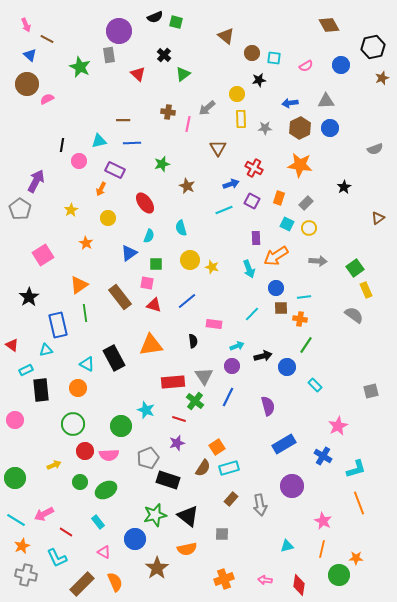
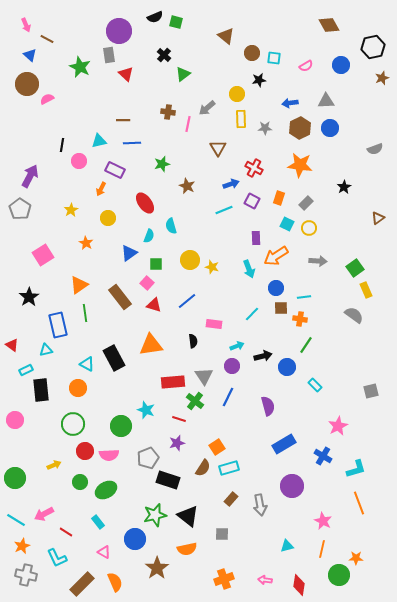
red triangle at (138, 74): moved 12 px left
purple arrow at (36, 181): moved 6 px left, 5 px up
cyan semicircle at (181, 228): moved 10 px left, 2 px up
pink square at (147, 283): rotated 32 degrees clockwise
